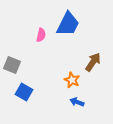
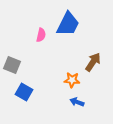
orange star: rotated 21 degrees counterclockwise
